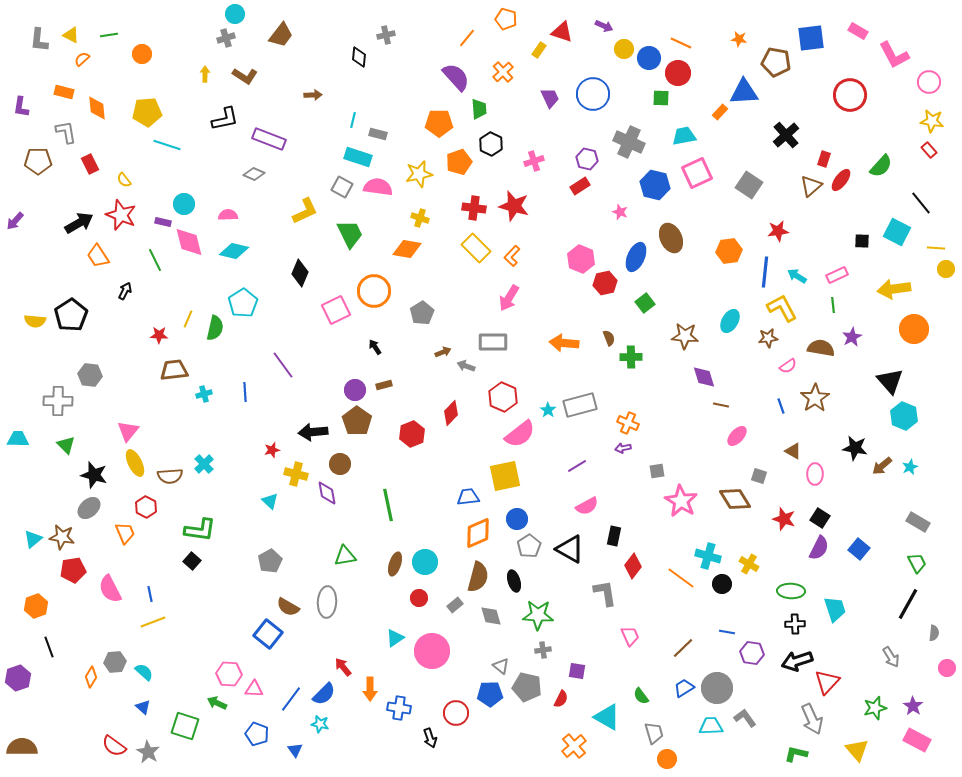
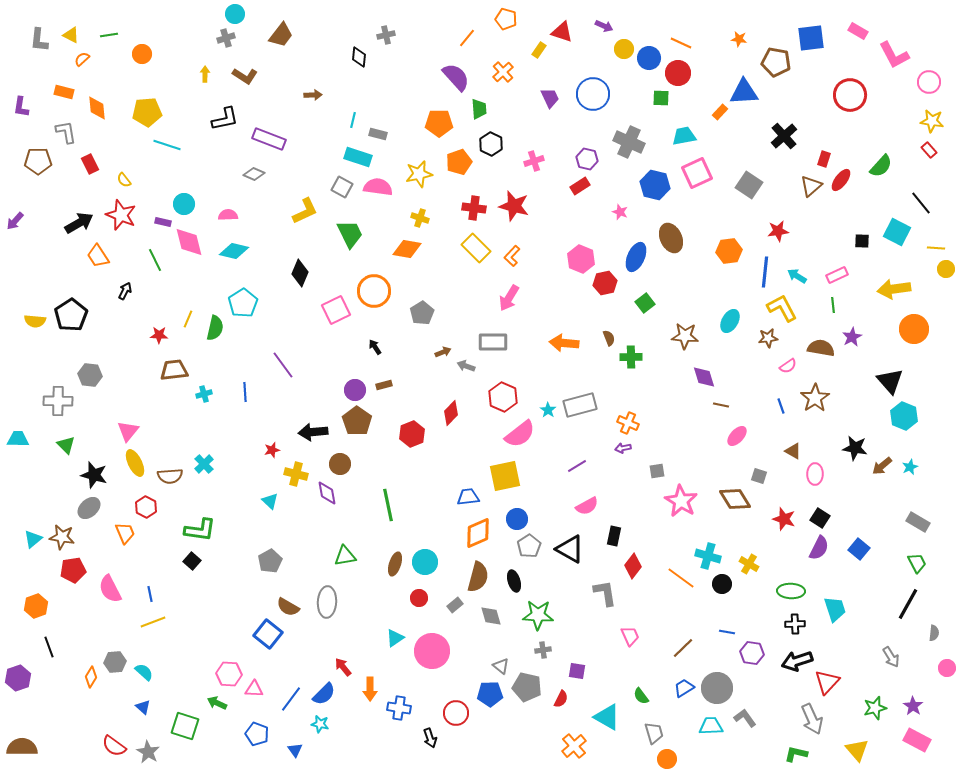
black cross at (786, 135): moved 2 px left, 1 px down
